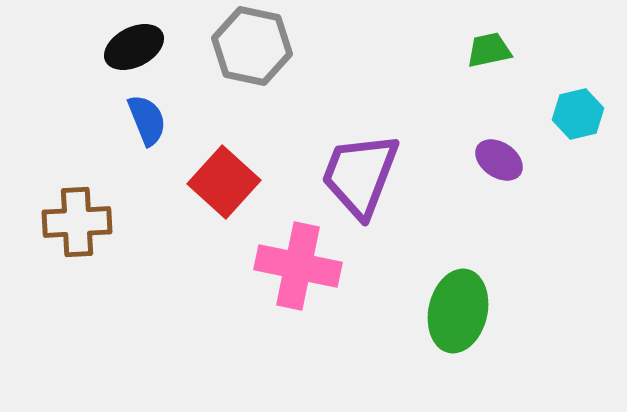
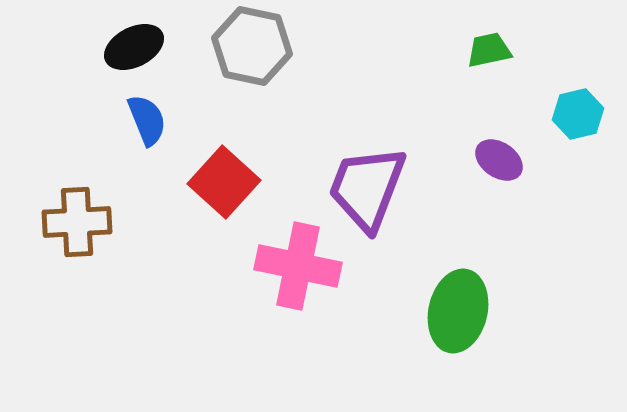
purple trapezoid: moved 7 px right, 13 px down
